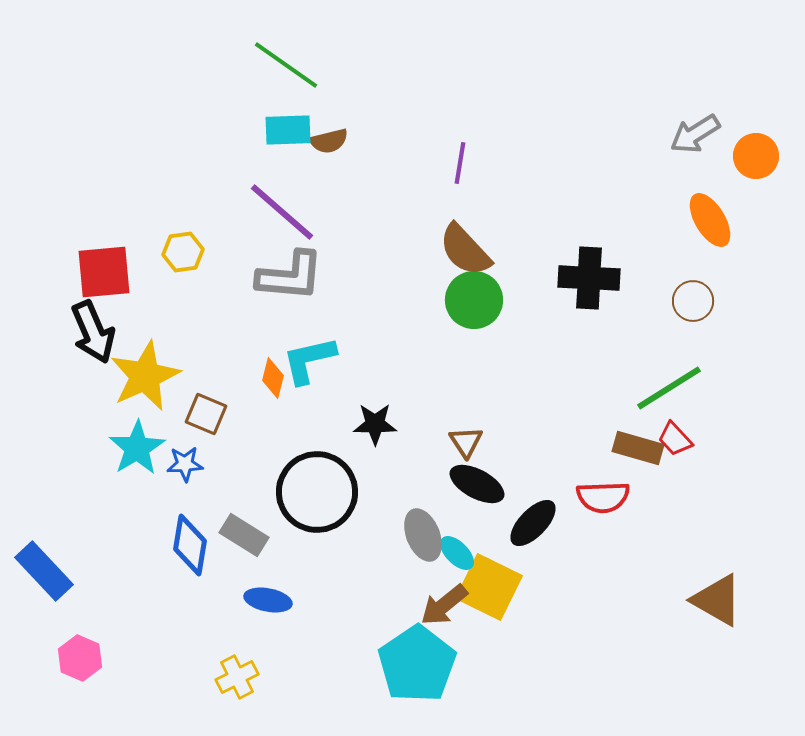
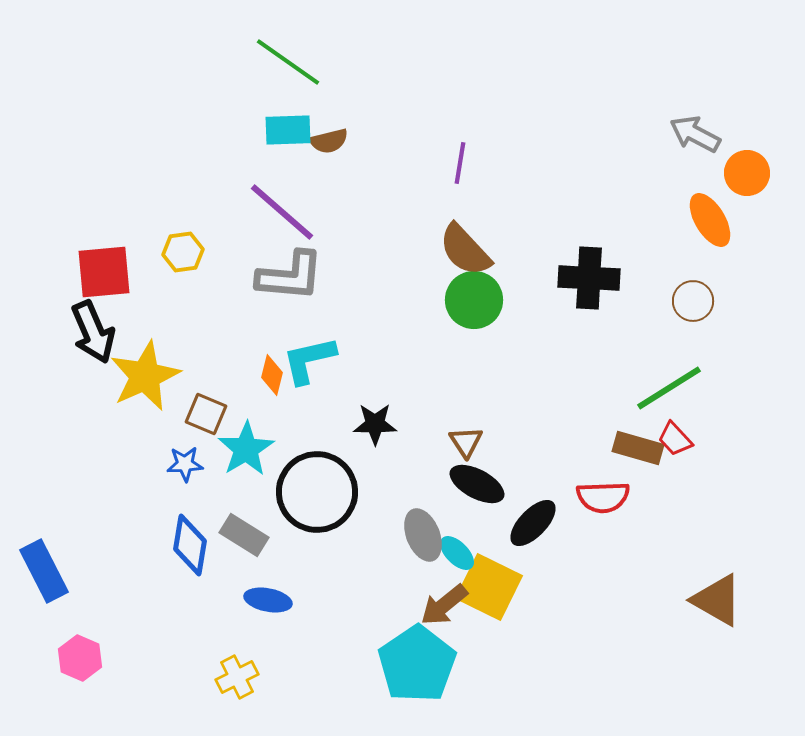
green line at (286, 65): moved 2 px right, 3 px up
gray arrow at (695, 134): rotated 60 degrees clockwise
orange circle at (756, 156): moved 9 px left, 17 px down
orange diamond at (273, 378): moved 1 px left, 3 px up
cyan star at (137, 448): moved 109 px right, 1 px down
blue rectangle at (44, 571): rotated 16 degrees clockwise
